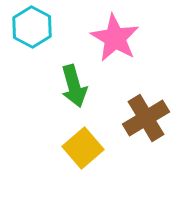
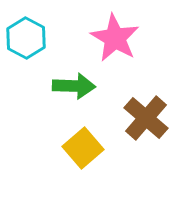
cyan hexagon: moved 6 px left, 11 px down
green arrow: rotated 72 degrees counterclockwise
brown cross: rotated 18 degrees counterclockwise
